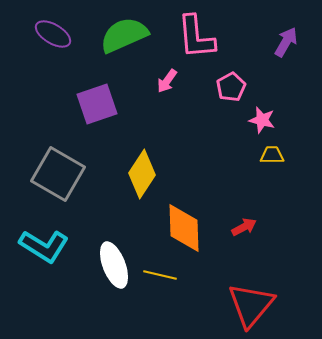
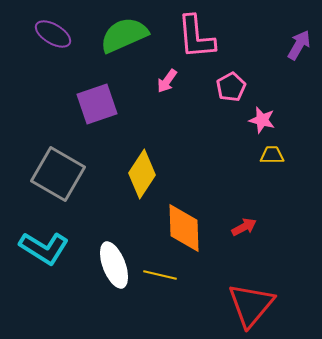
purple arrow: moved 13 px right, 3 px down
cyan L-shape: moved 2 px down
